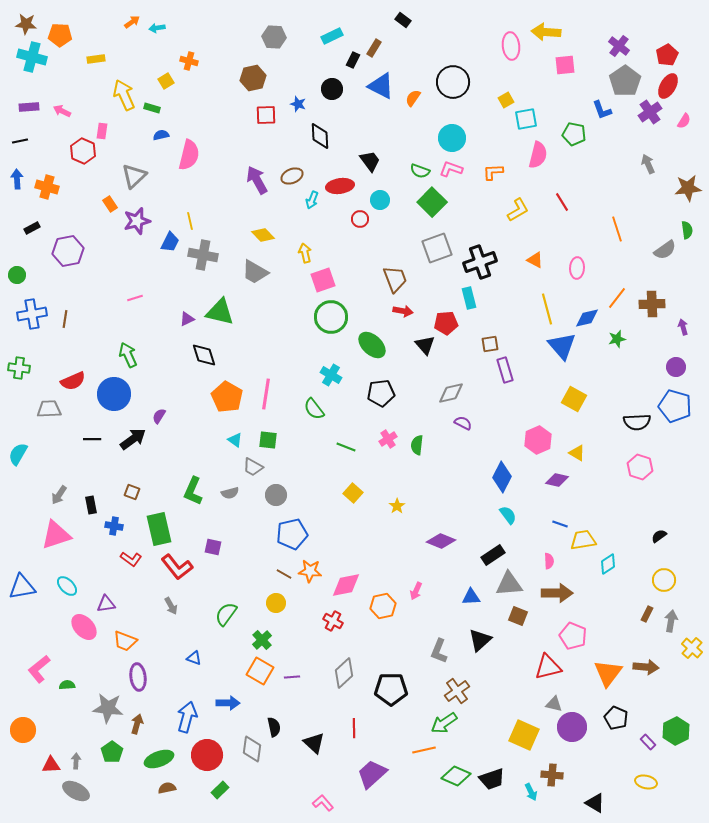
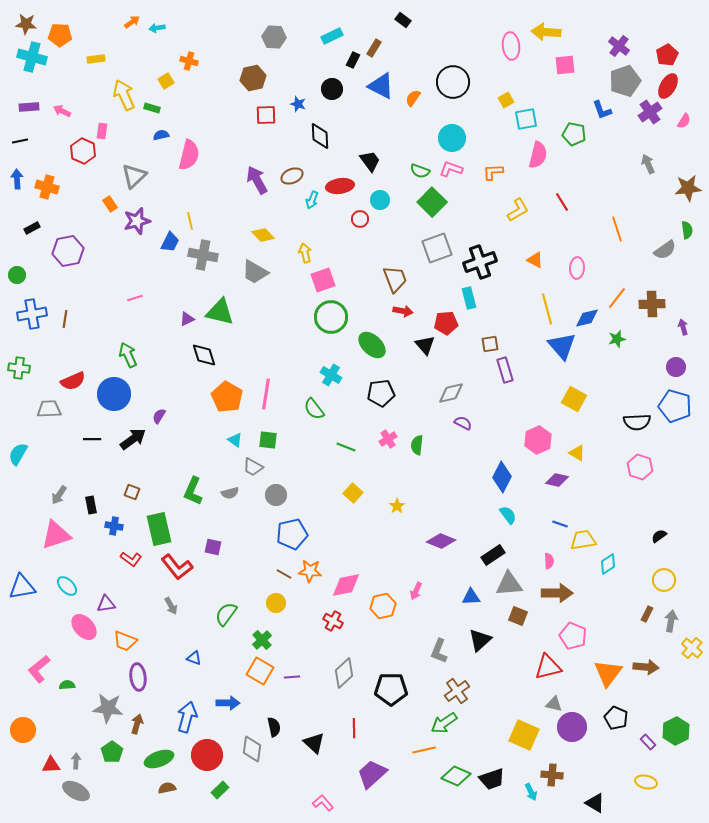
gray pentagon at (625, 81): rotated 16 degrees clockwise
